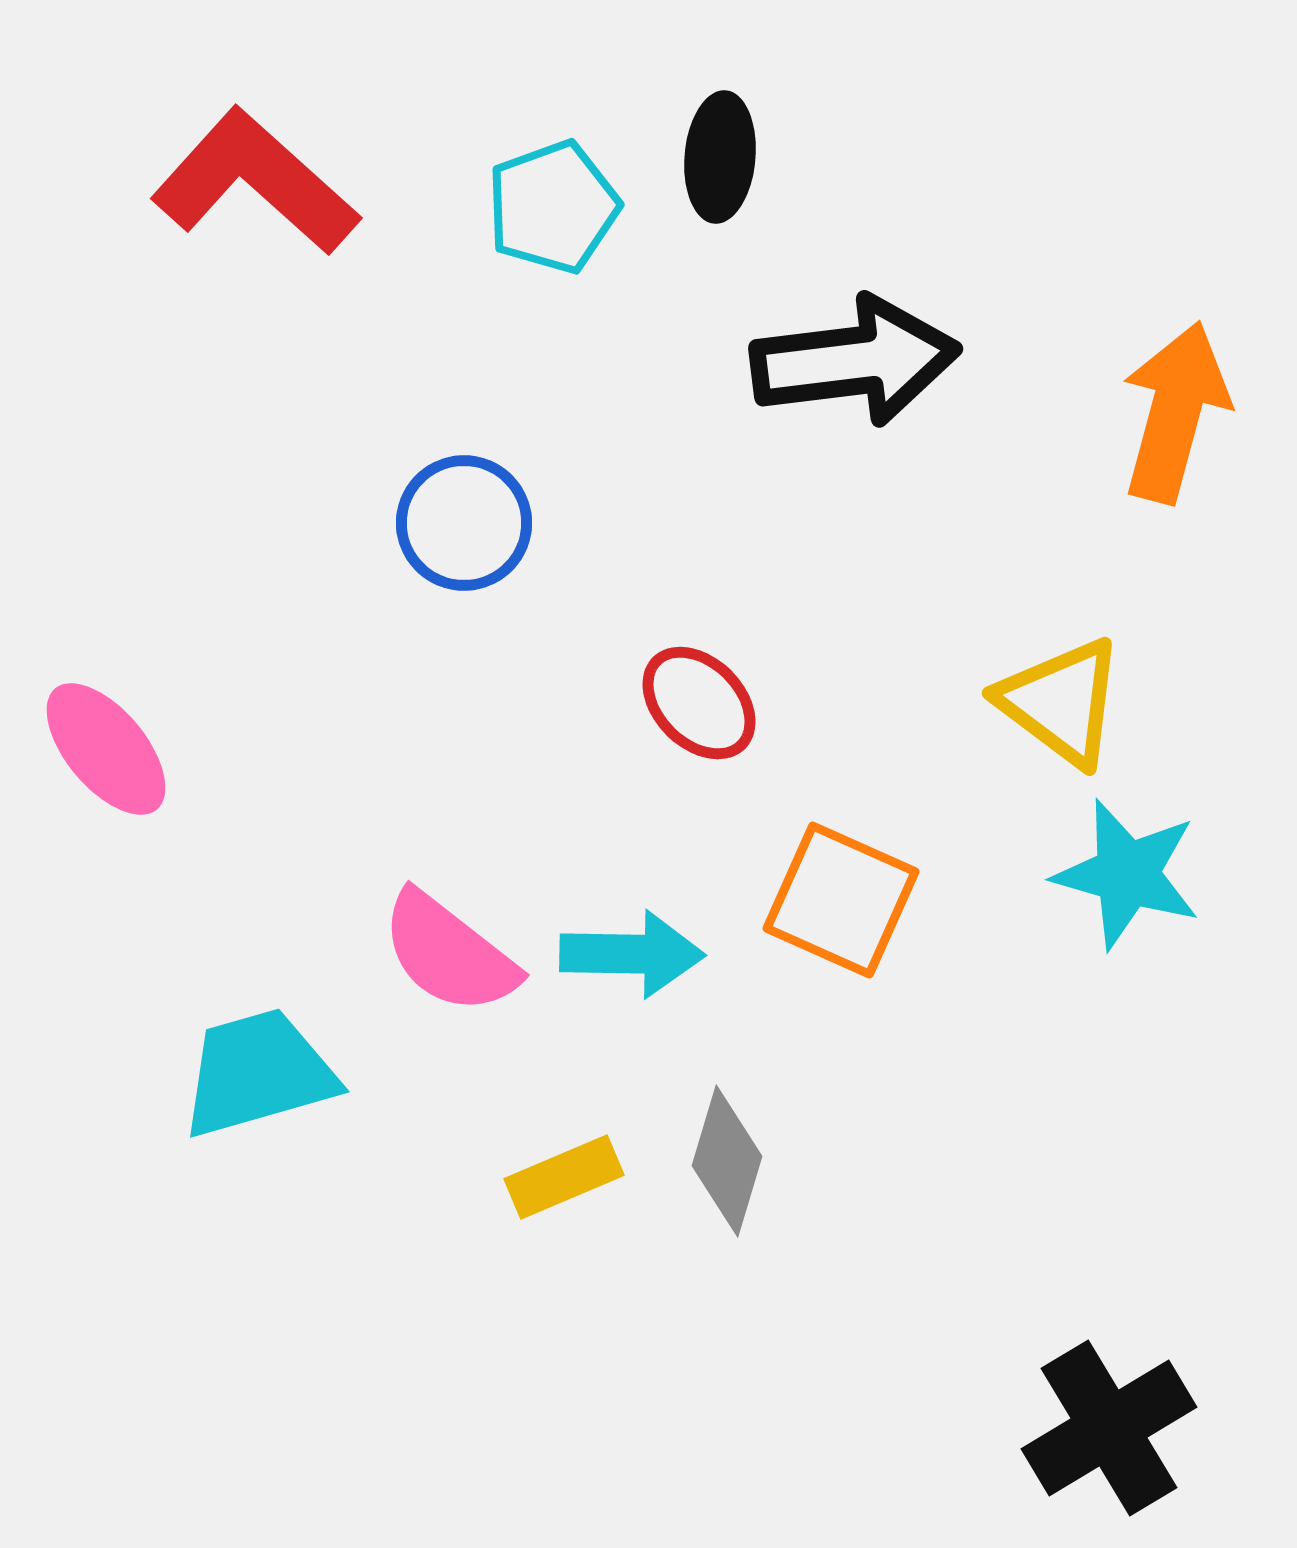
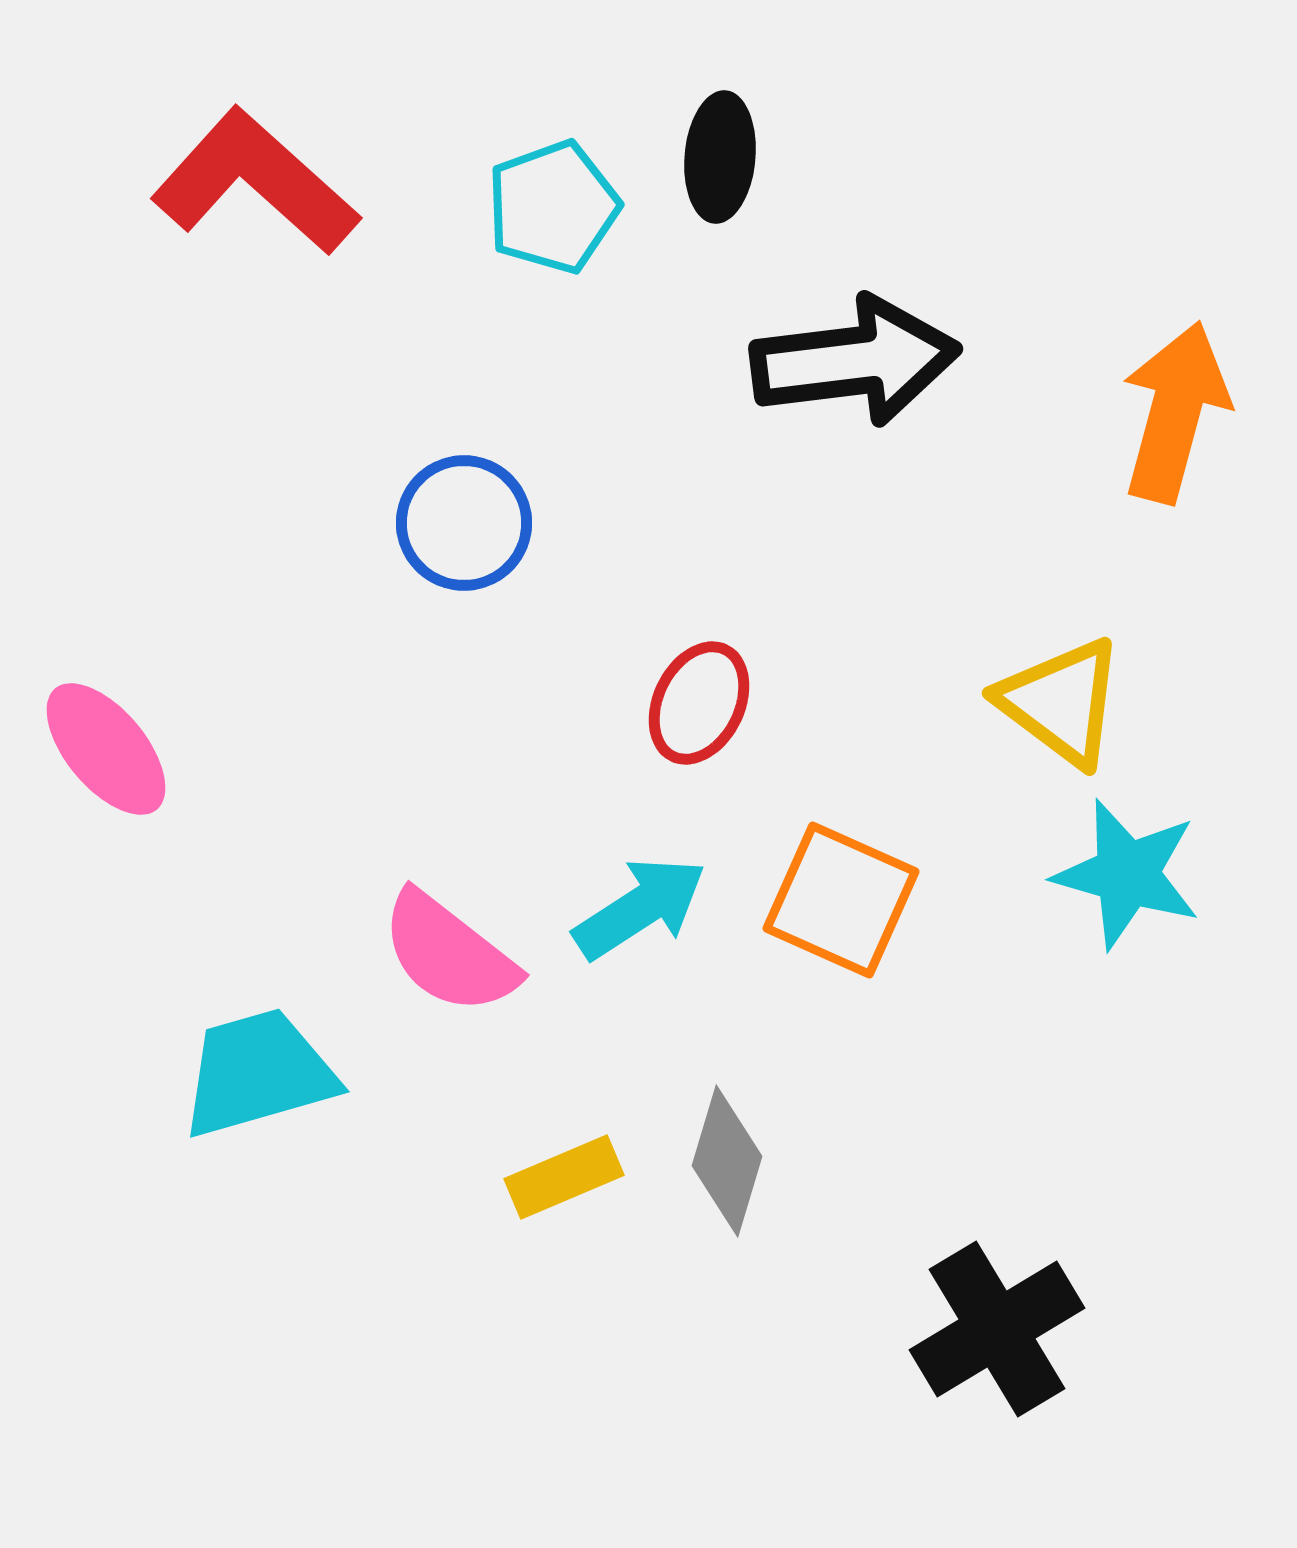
red ellipse: rotated 71 degrees clockwise
cyan arrow: moved 8 px right, 46 px up; rotated 34 degrees counterclockwise
black cross: moved 112 px left, 99 px up
